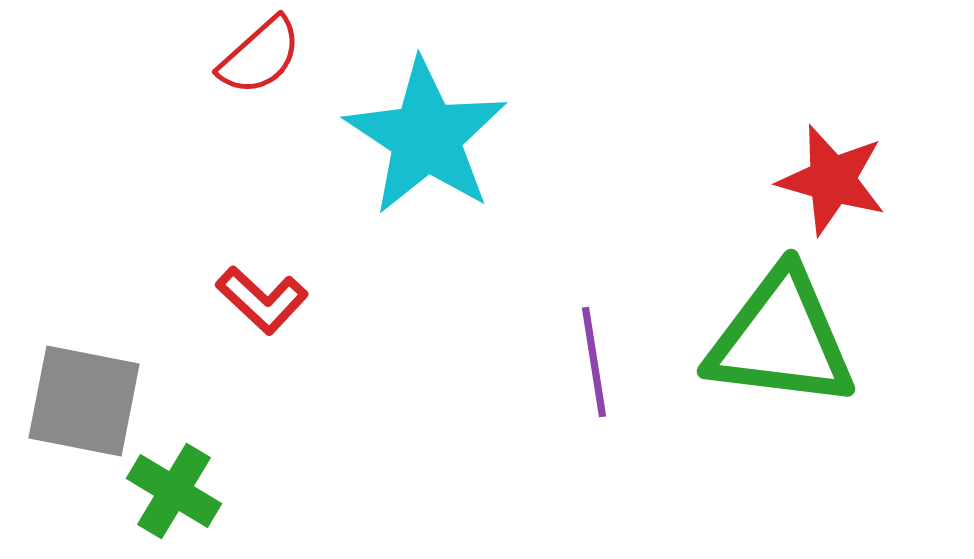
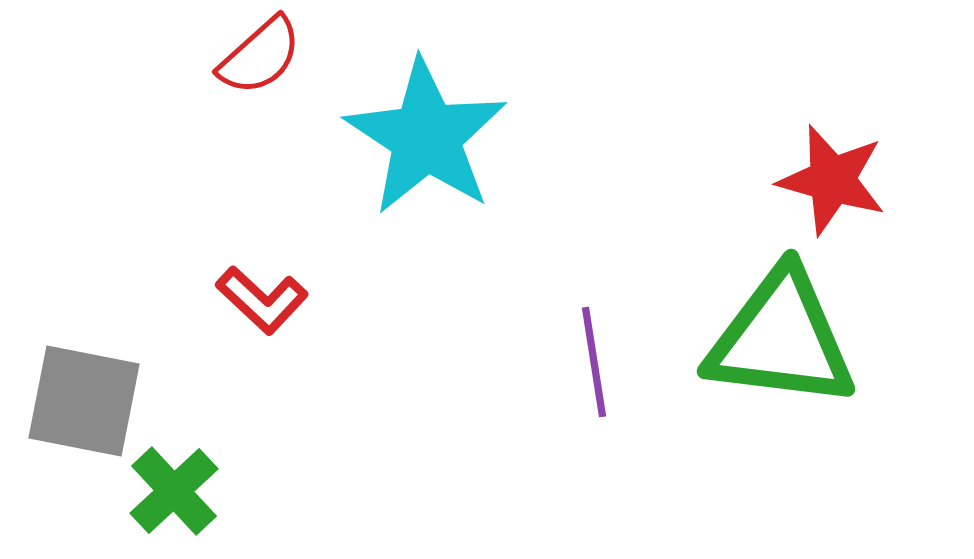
green cross: rotated 16 degrees clockwise
